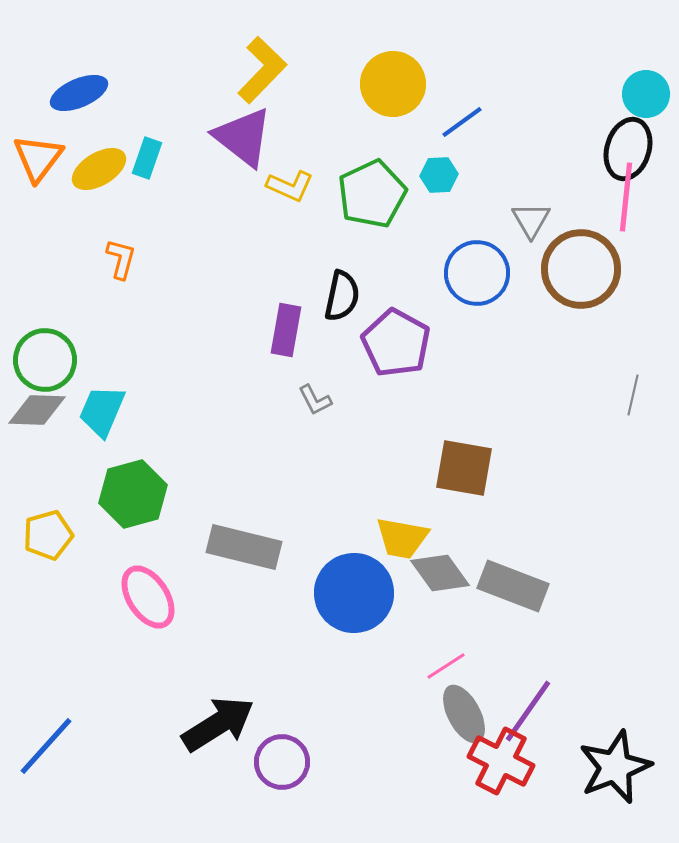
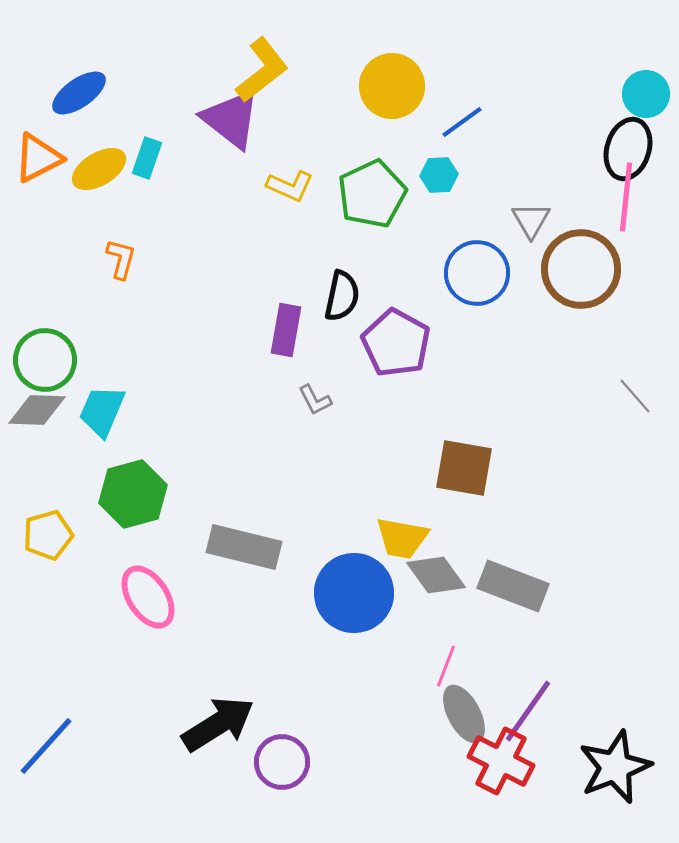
yellow L-shape at (262, 70): rotated 8 degrees clockwise
yellow circle at (393, 84): moved 1 px left, 2 px down
blue ellipse at (79, 93): rotated 12 degrees counterclockwise
purple triangle at (243, 137): moved 12 px left, 18 px up
orange triangle at (38, 158): rotated 26 degrees clockwise
gray line at (633, 395): moved 2 px right, 1 px down; rotated 54 degrees counterclockwise
gray diamond at (440, 573): moved 4 px left, 2 px down
pink line at (446, 666): rotated 36 degrees counterclockwise
